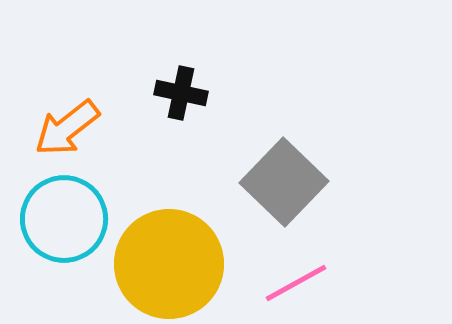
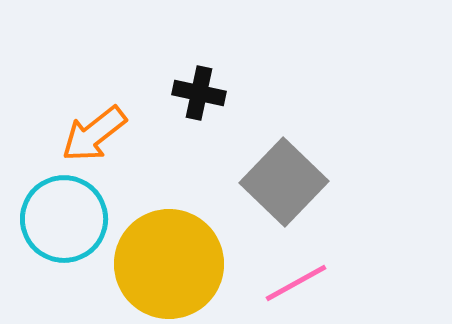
black cross: moved 18 px right
orange arrow: moved 27 px right, 6 px down
